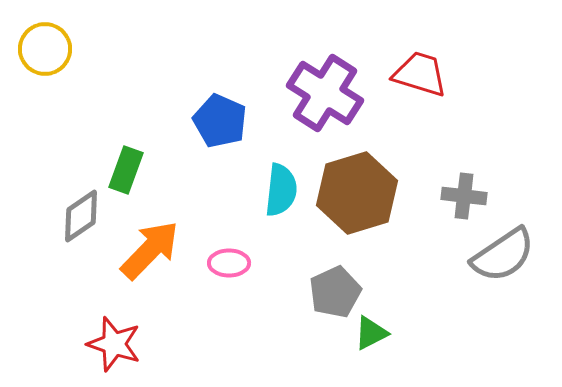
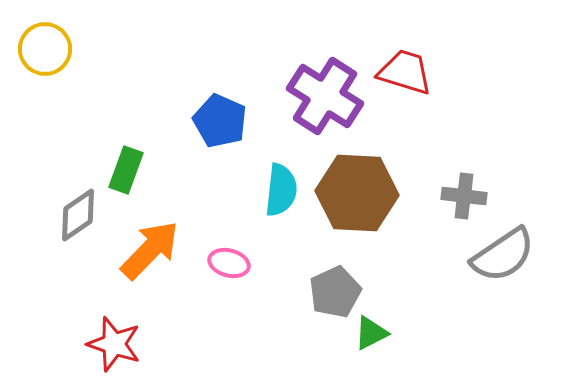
red trapezoid: moved 15 px left, 2 px up
purple cross: moved 3 px down
brown hexagon: rotated 20 degrees clockwise
gray diamond: moved 3 px left, 1 px up
pink ellipse: rotated 15 degrees clockwise
